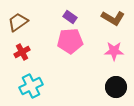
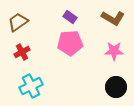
pink pentagon: moved 2 px down
